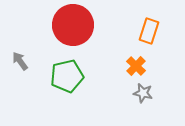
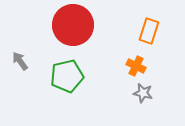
orange cross: rotated 18 degrees counterclockwise
